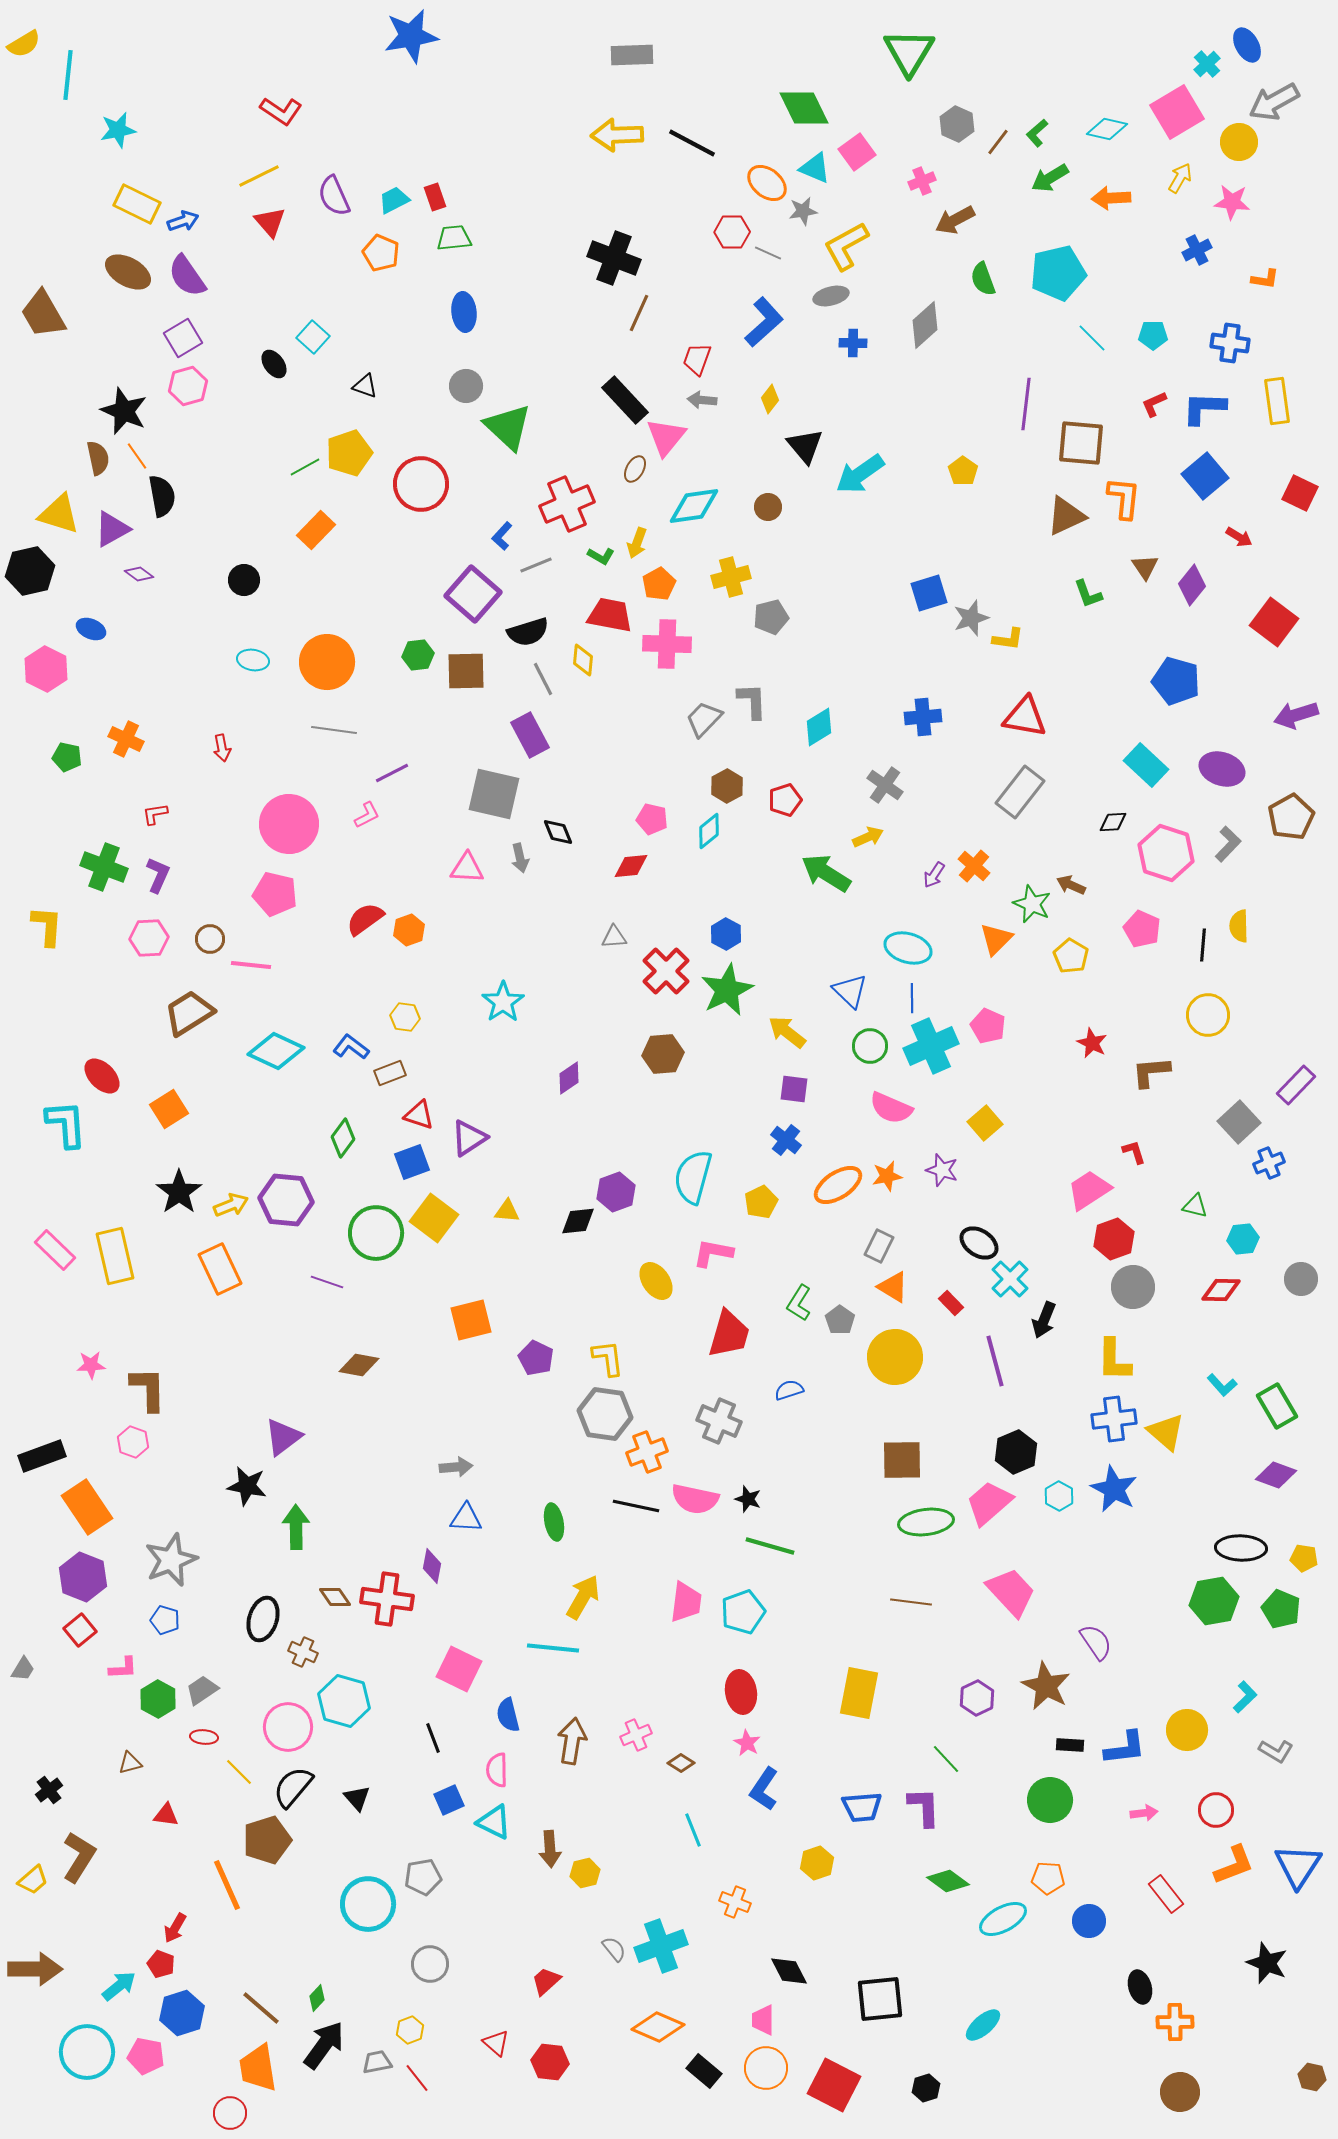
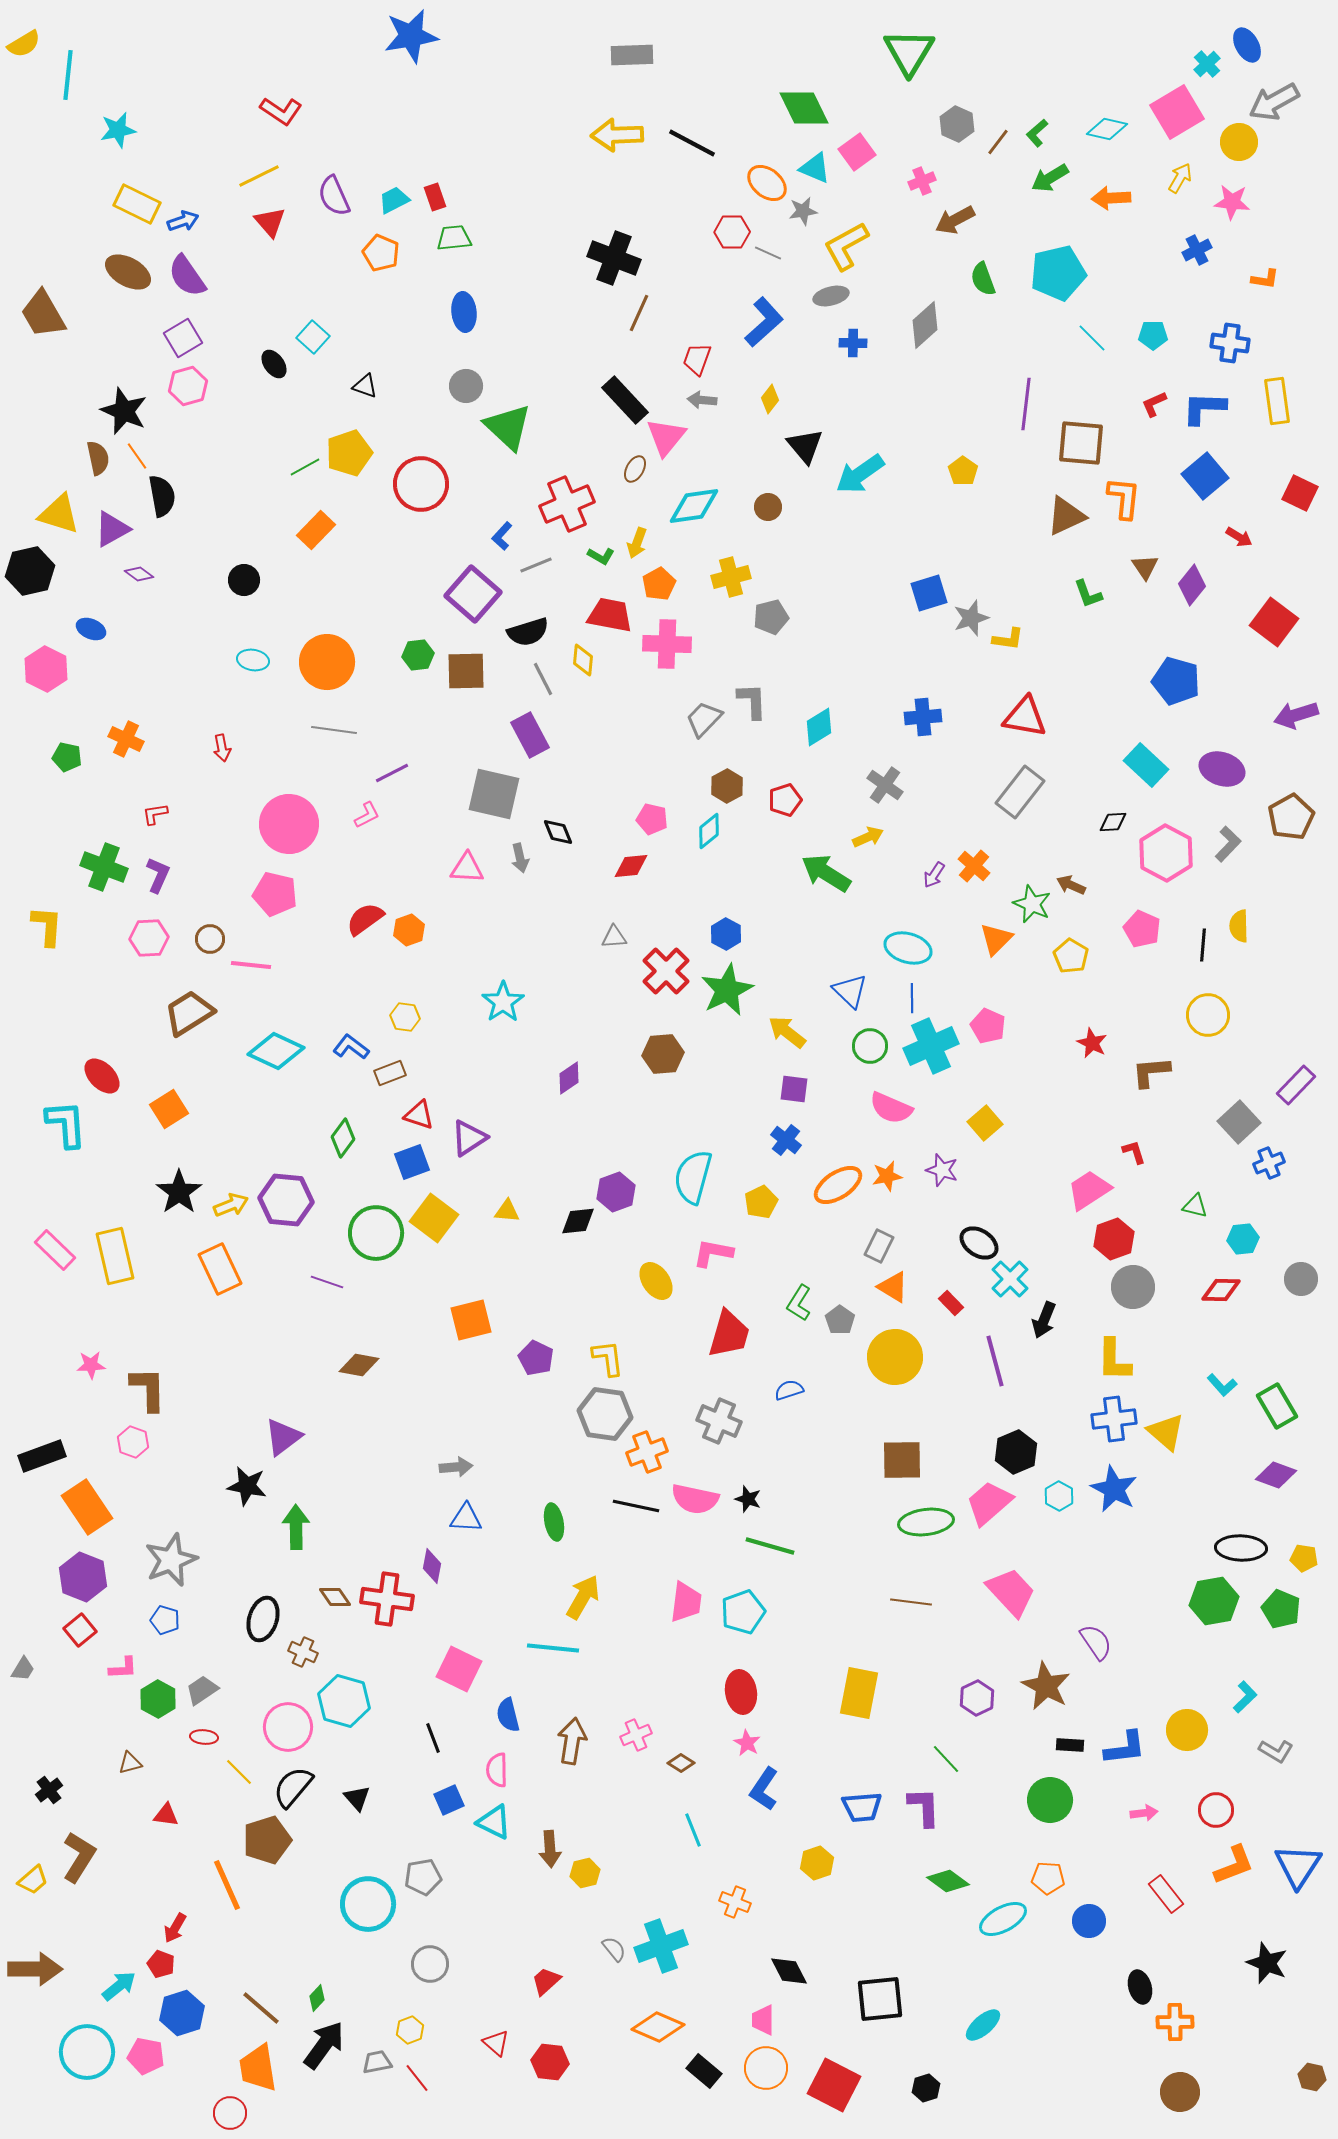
pink hexagon at (1166, 853): rotated 10 degrees clockwise
